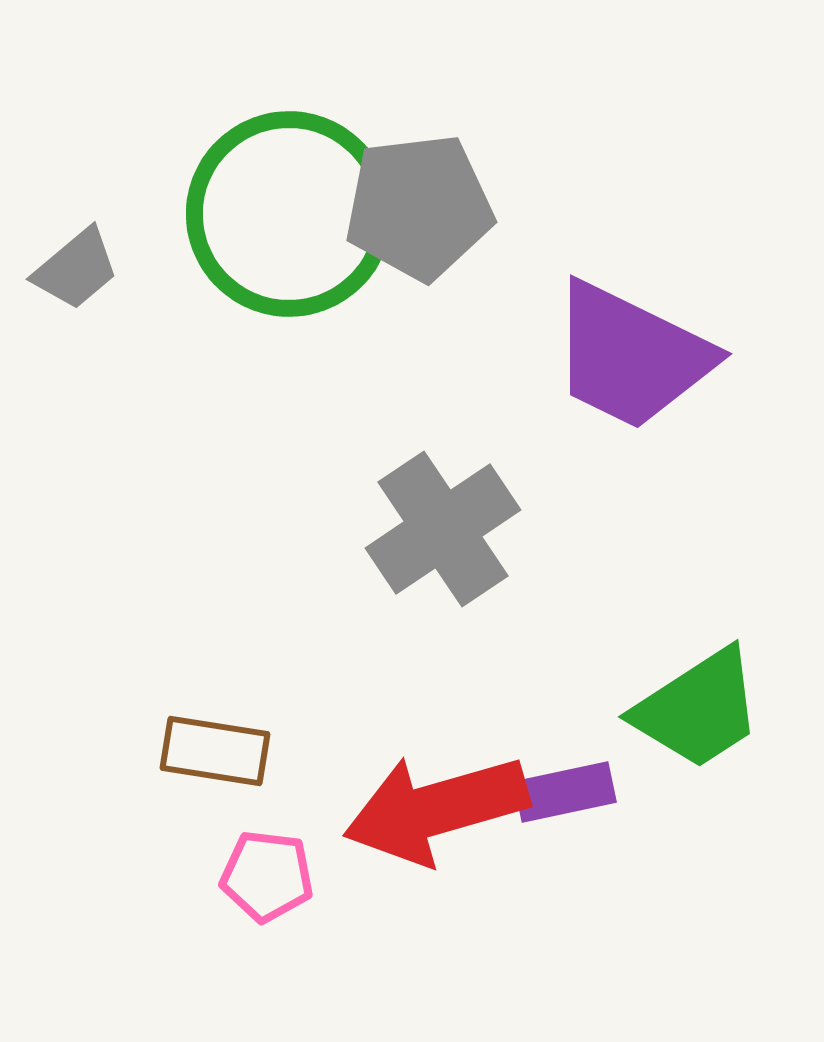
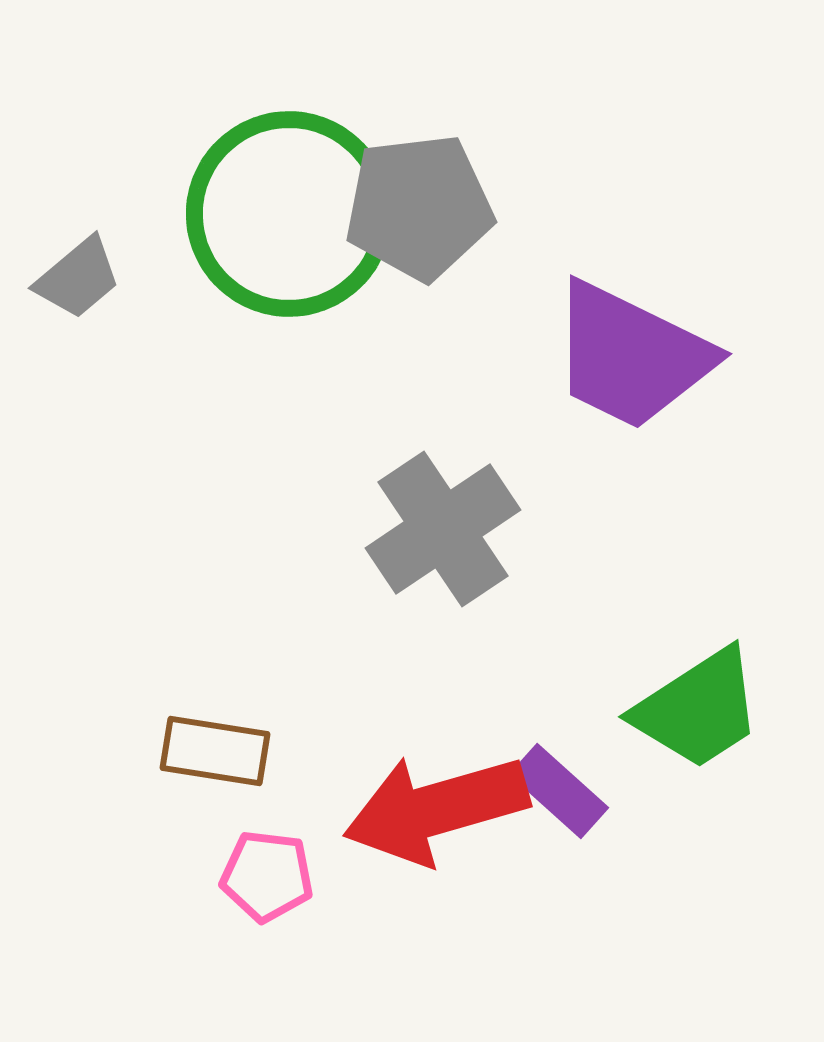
gray trapezoid: moved 2 px right, 9 px down
purple rectangle: moved 6 px left, 1 px up; rotated 54 degrees clockwise
